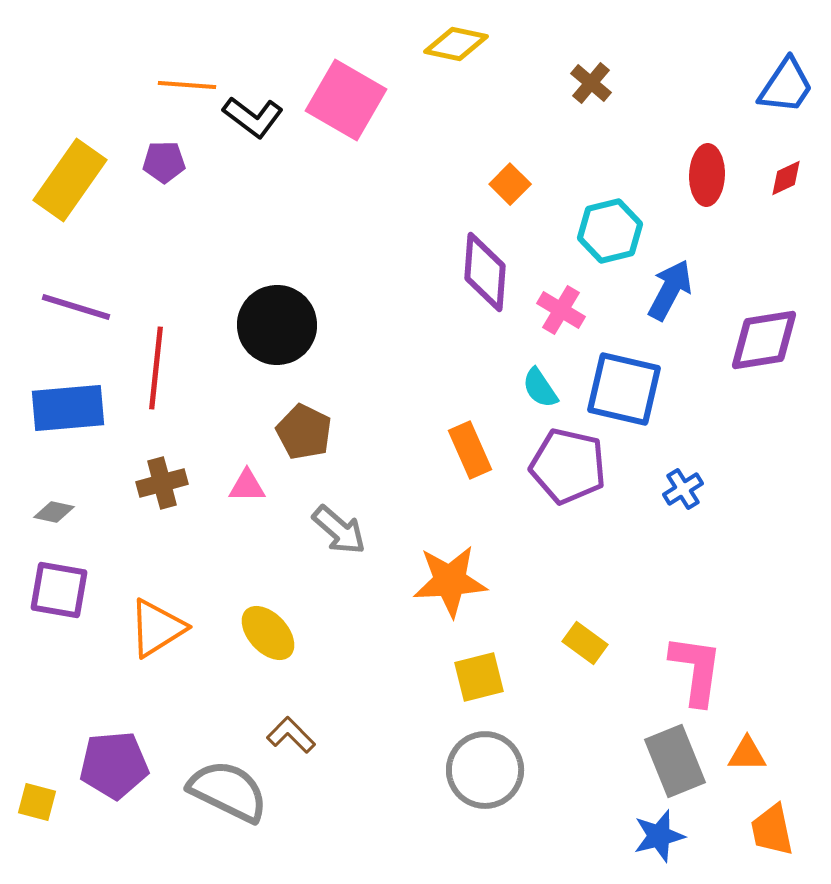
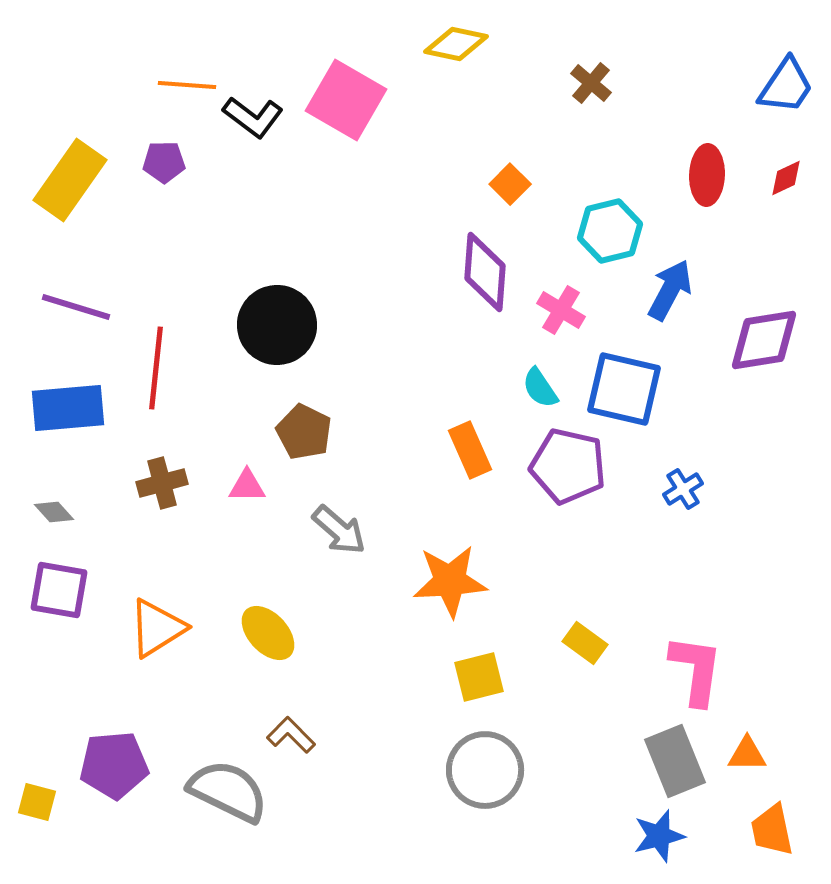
gray diamond at (54, 512): rotated 36 degrees clockwise
